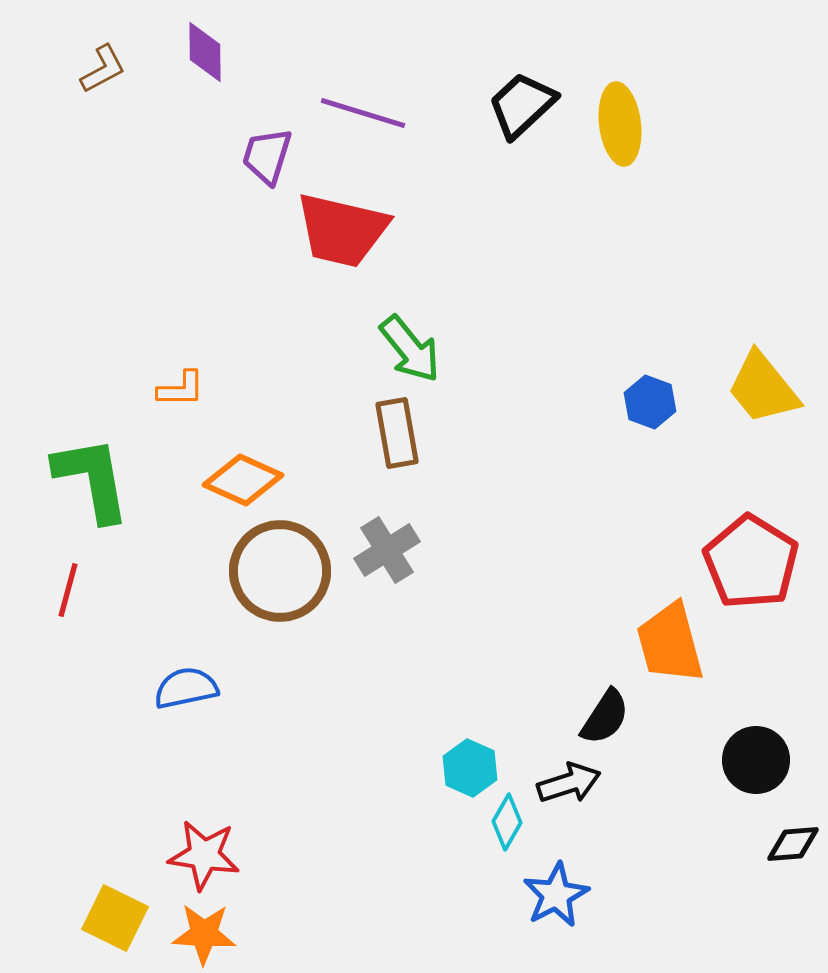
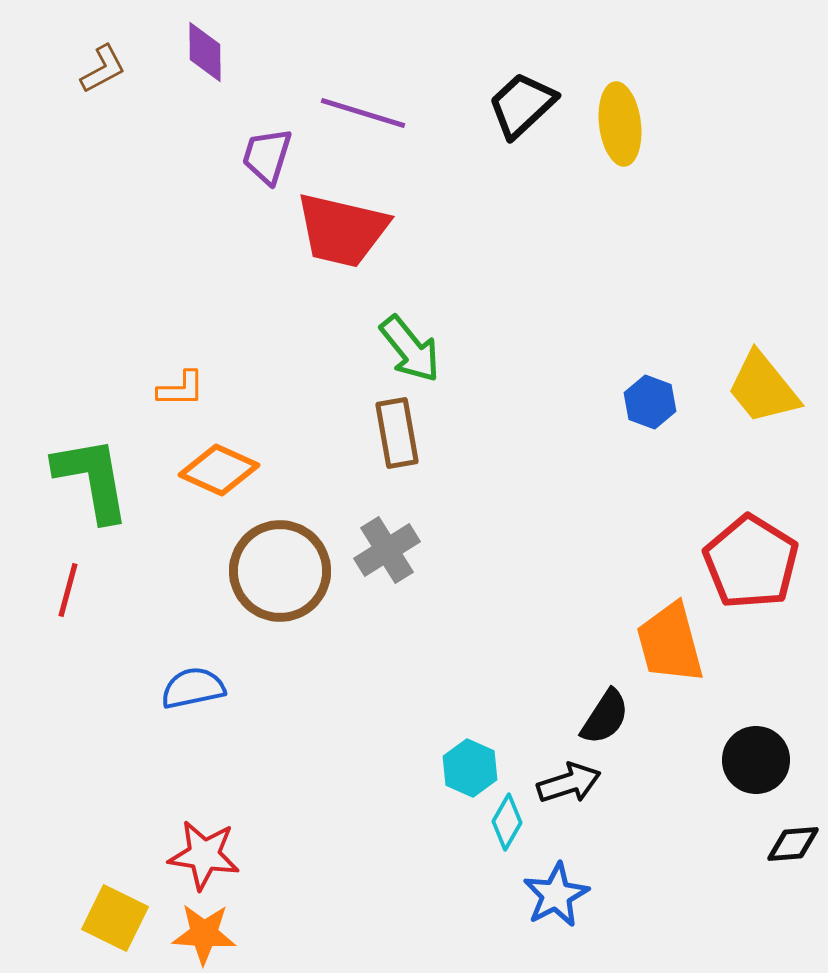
orange diamond: moved 24 px left, 10 px up
blue semicircle: moved 7 px right
